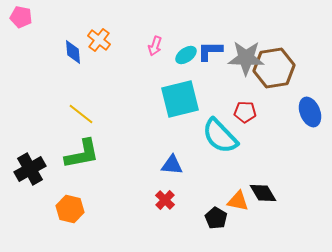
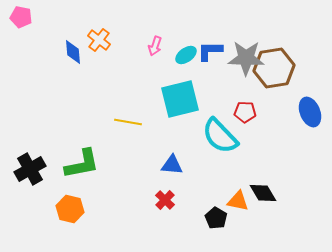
yellow line: moved 47 px right, 8 px down; rotated 28 degrees counterclockwise
green L-shape: moved 10 px down
